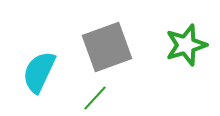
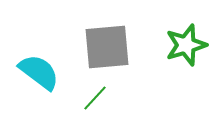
gray square: rotated 15 degrees clockwise
cyan semicircle: rotated 102 degrees clockwise
